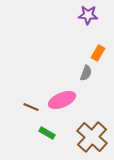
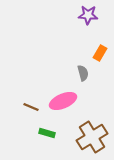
orange rectangle: moved 2 px right
gray semicircle: moved 3 px left; rotated 35 degrees counterclockwise
pink ellipse: moved 1 px right, 1 px down
green rectangle: rotated 14 degrees counterclockwise
brown cross: rotated 16 degrees clockwise
